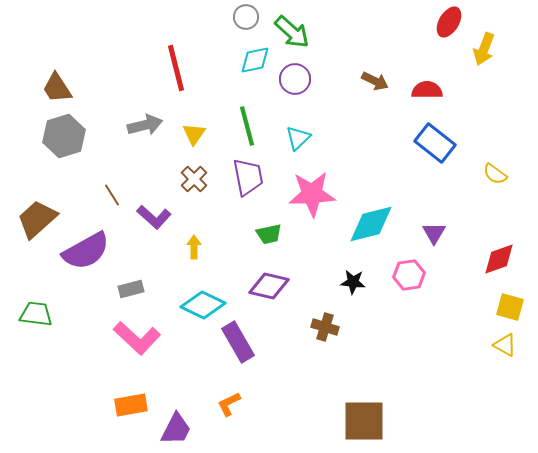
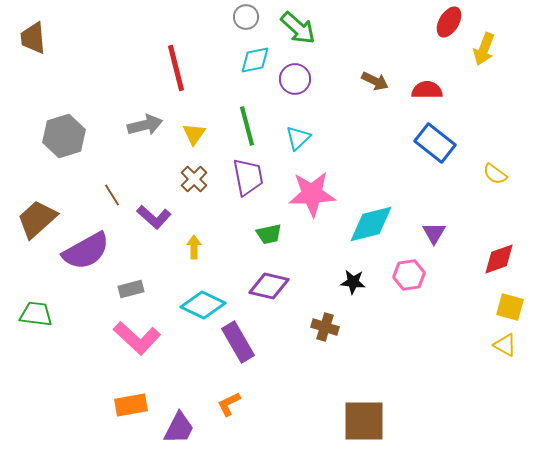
green arrow at (292, 32): moved 6 px right, 4 px up
brown trapezoid at (57, 88): moved 24 px left, 50 px up; rotated 28 degrees clockwise
purple trapezoid at (176, 429): moved 3 px right, 1 px up
